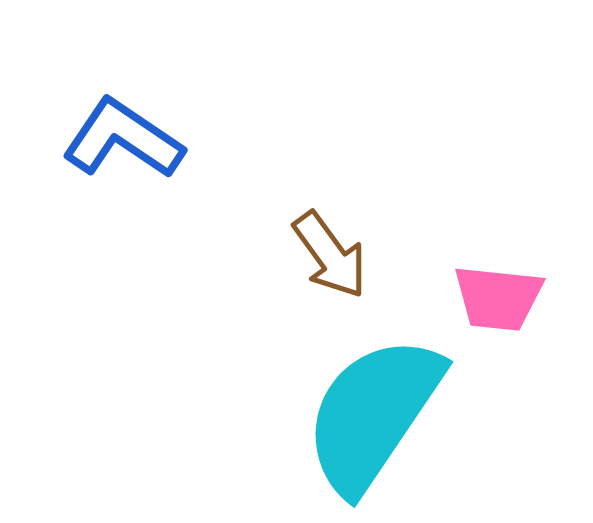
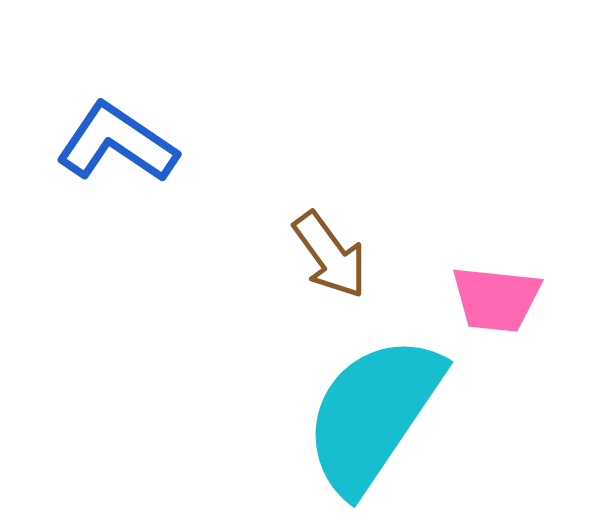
blue L-shape: moved 6 px left, 4 px down
pink trapezoid: moved 2 px left, 1 px down
